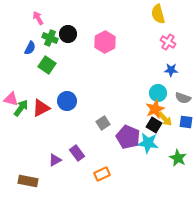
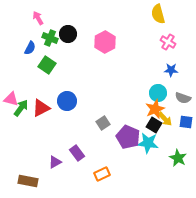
purple triangle: moved 2 px down
